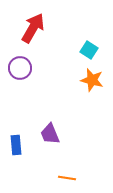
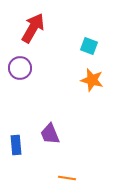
cyan square: moved 4 px up; rotated 12 degrees counterclockwise
